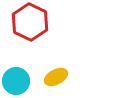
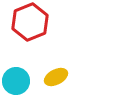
red hexagon: rotated 12 degrees clockwise
